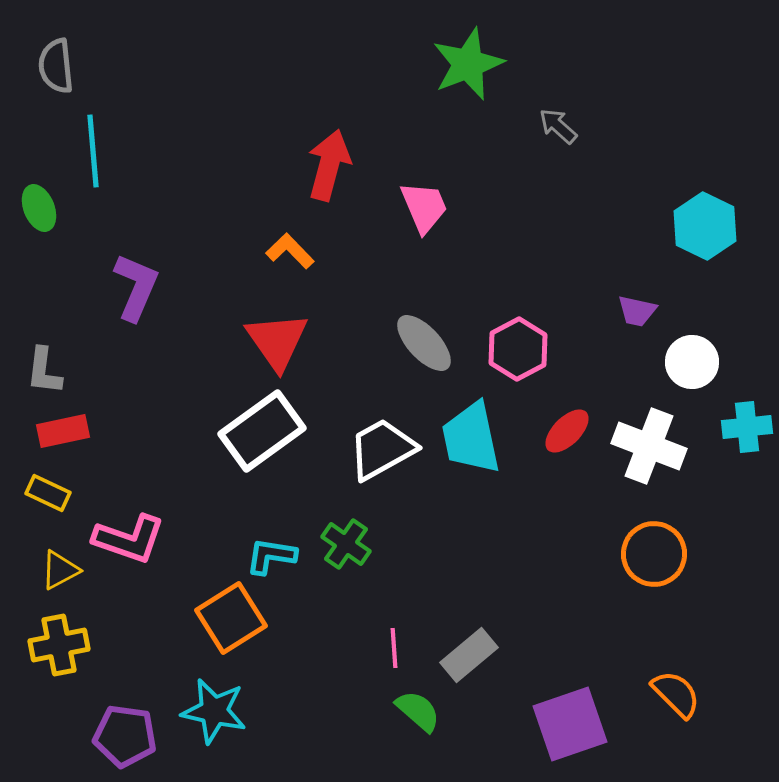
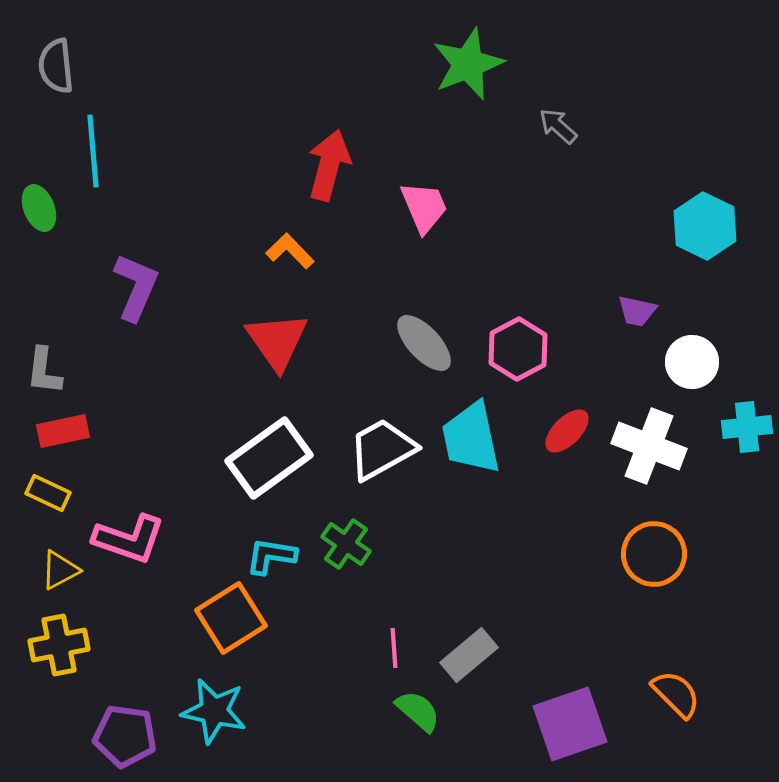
white rectangle: moved 7 px right, 27 px down
